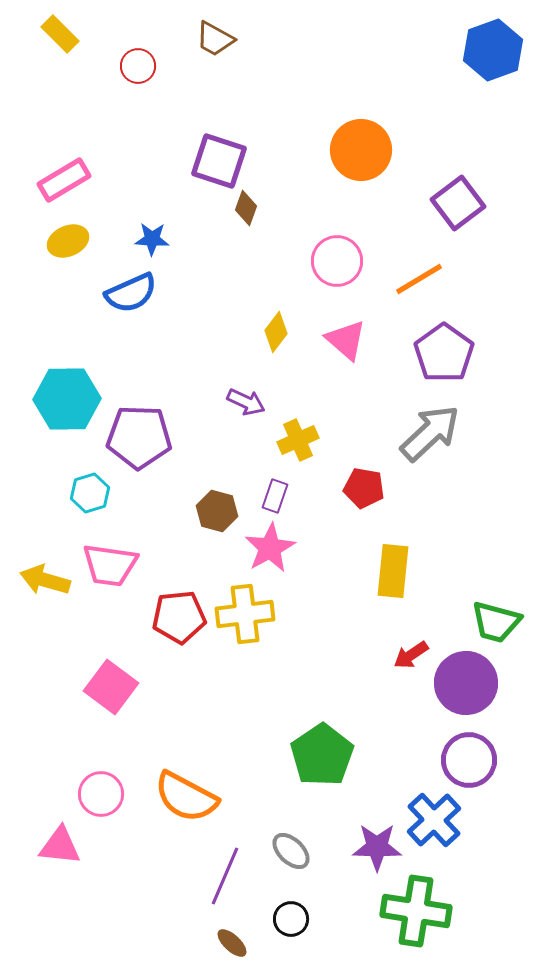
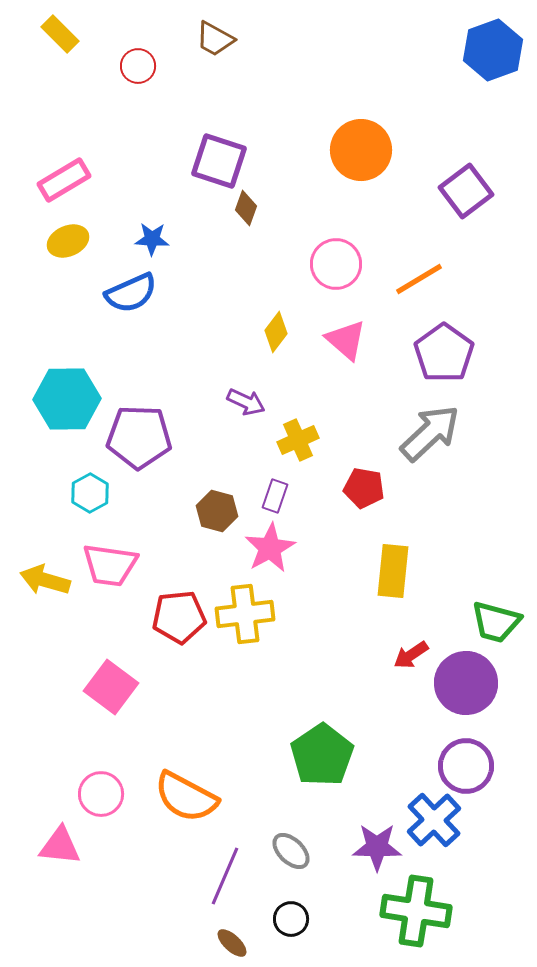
purple square at (458, 203): moved 8 px right, 12 px up
pink circle at (337, 261): moved 1 px left, 3 px down
cyan hexagon at (90, 493): rotated 12 degrees counterclockwise
purple circle at (469, 760): moved 3 px left, 6 px down
